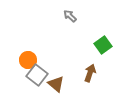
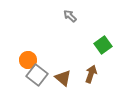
brown arrow: moved 1 px right, 1 px down
brown triangle: moved 7 px right, 6 px up
